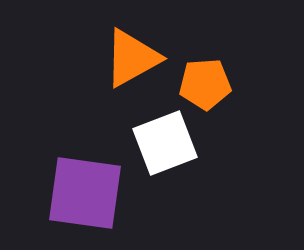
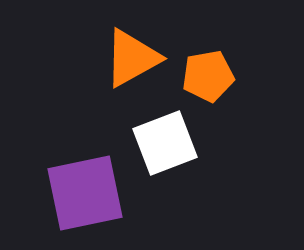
orange pentagon: moved 3 px right, 8 px up; rotated 6 degrees counterclockwise
purple square: rotated 20 degrees counterclockwise
